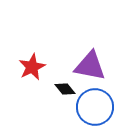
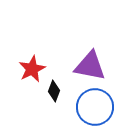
red star: moved 2 px down
black diamond: moved 11 px left, 2 px down; rotated 60 degrees clockwise
